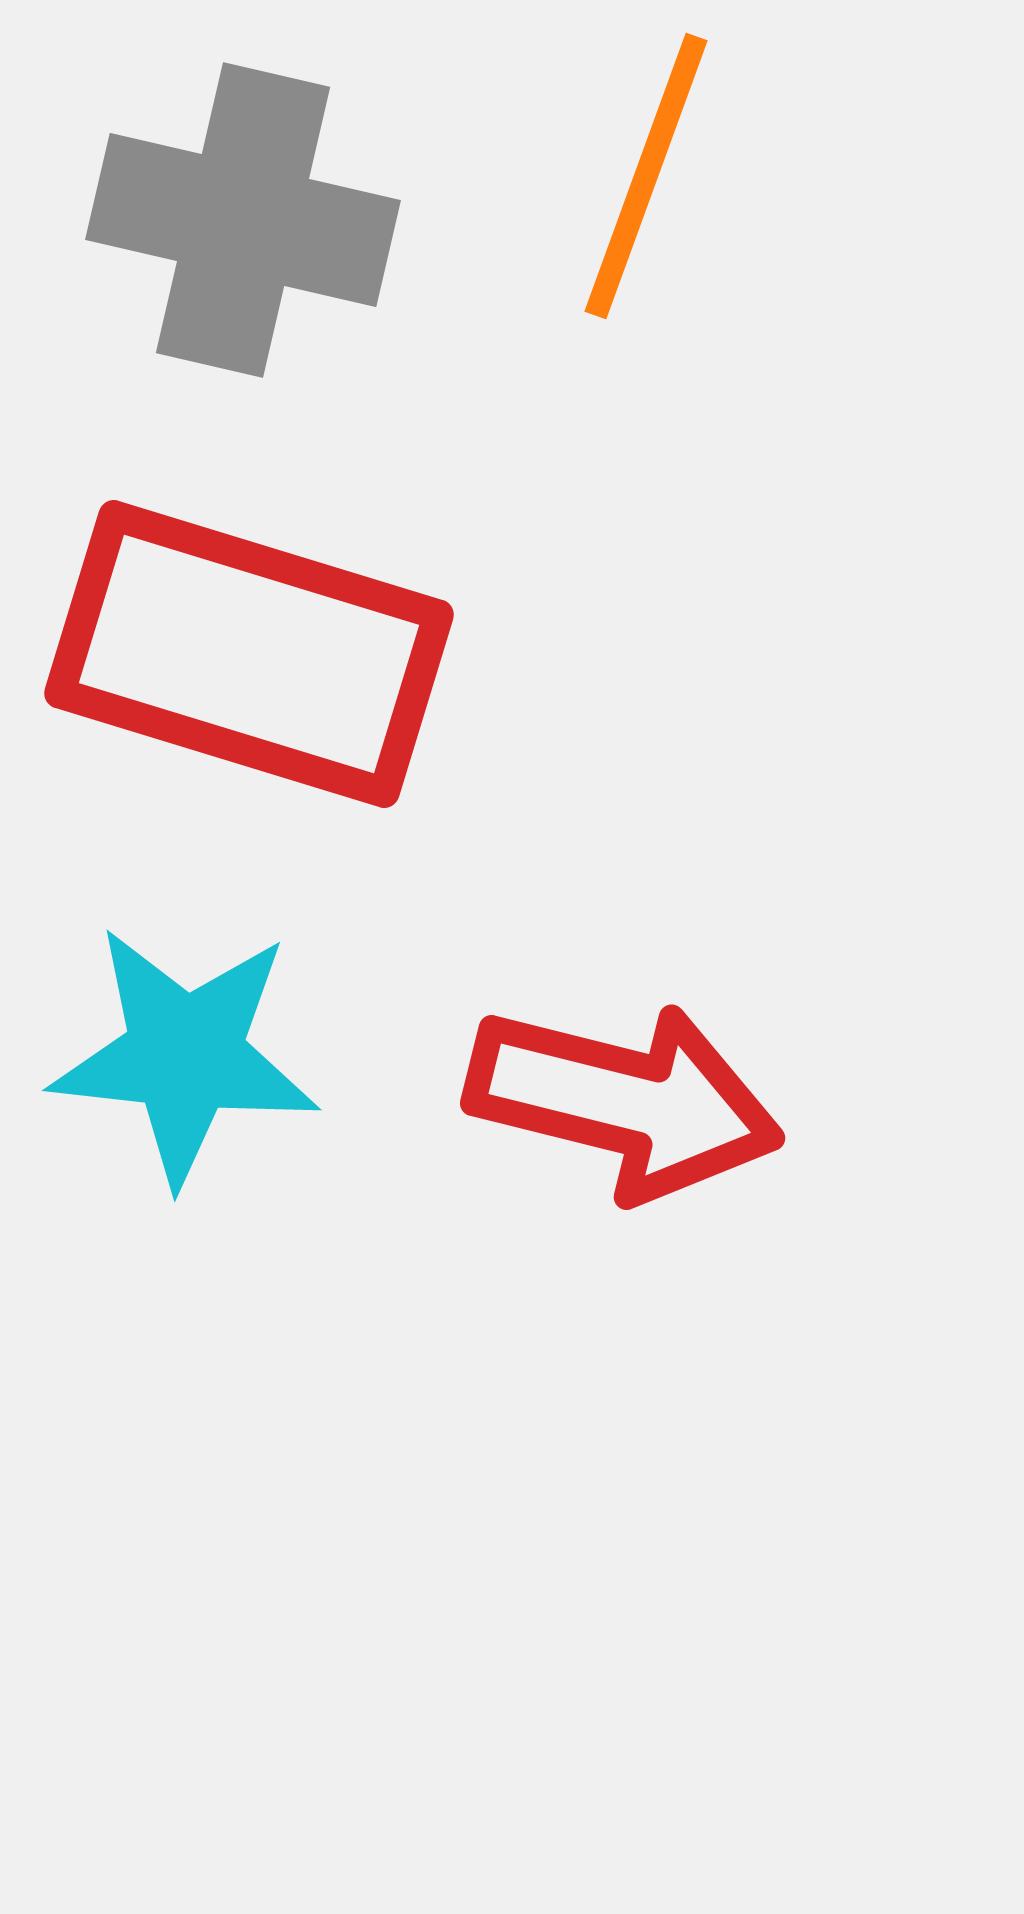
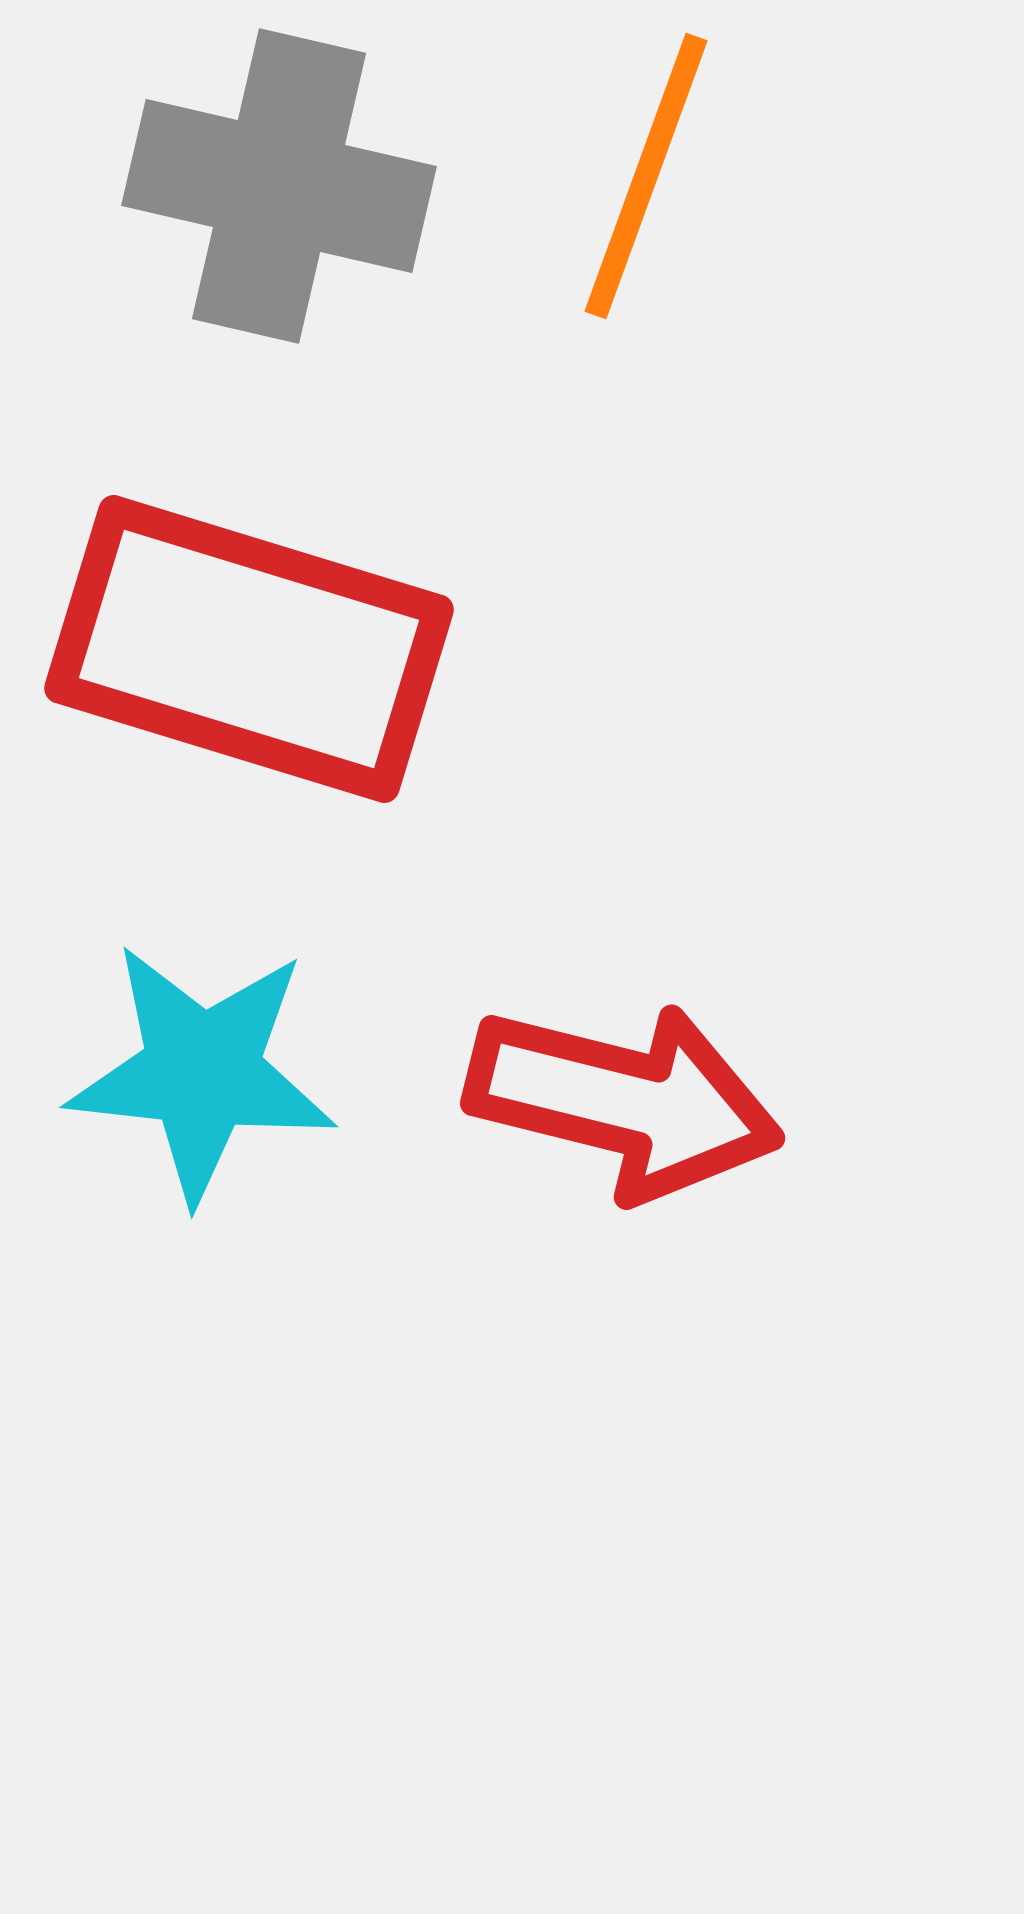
gray cross: moved 36 px right, 34 px up
red rectangle: moved 5 px up
cyan star: moved 17 px right, 17 px down
